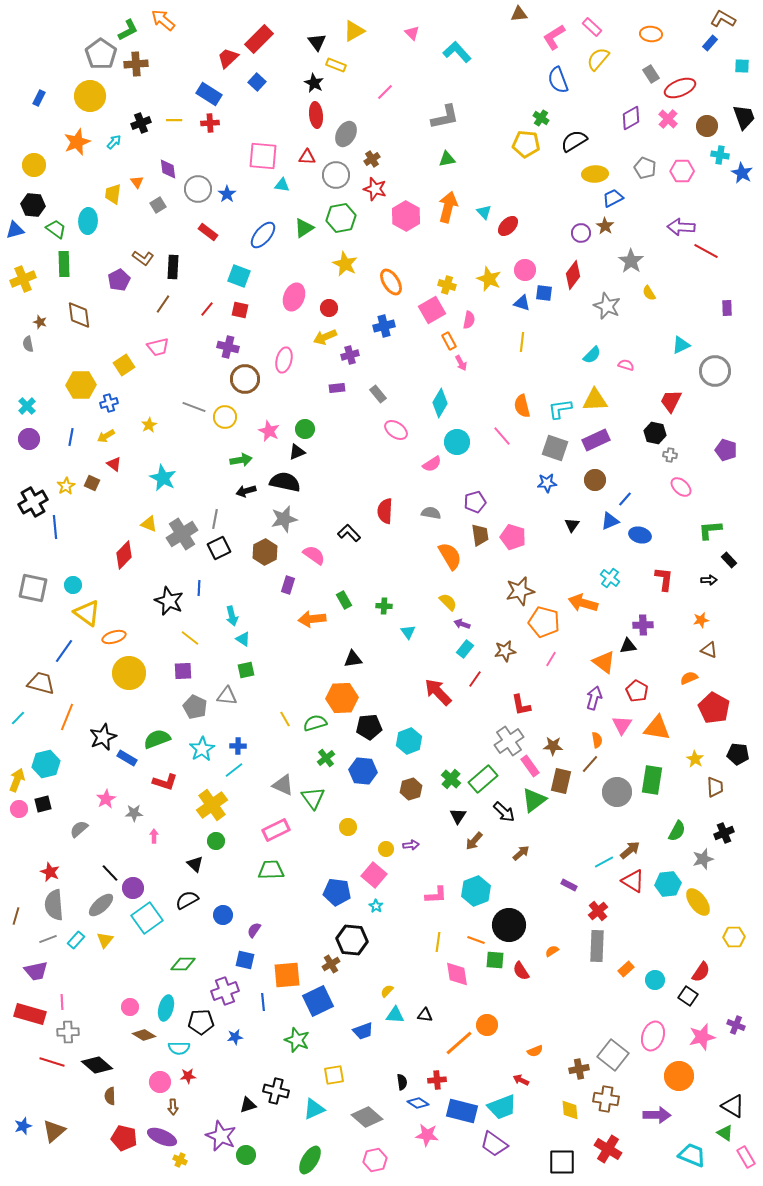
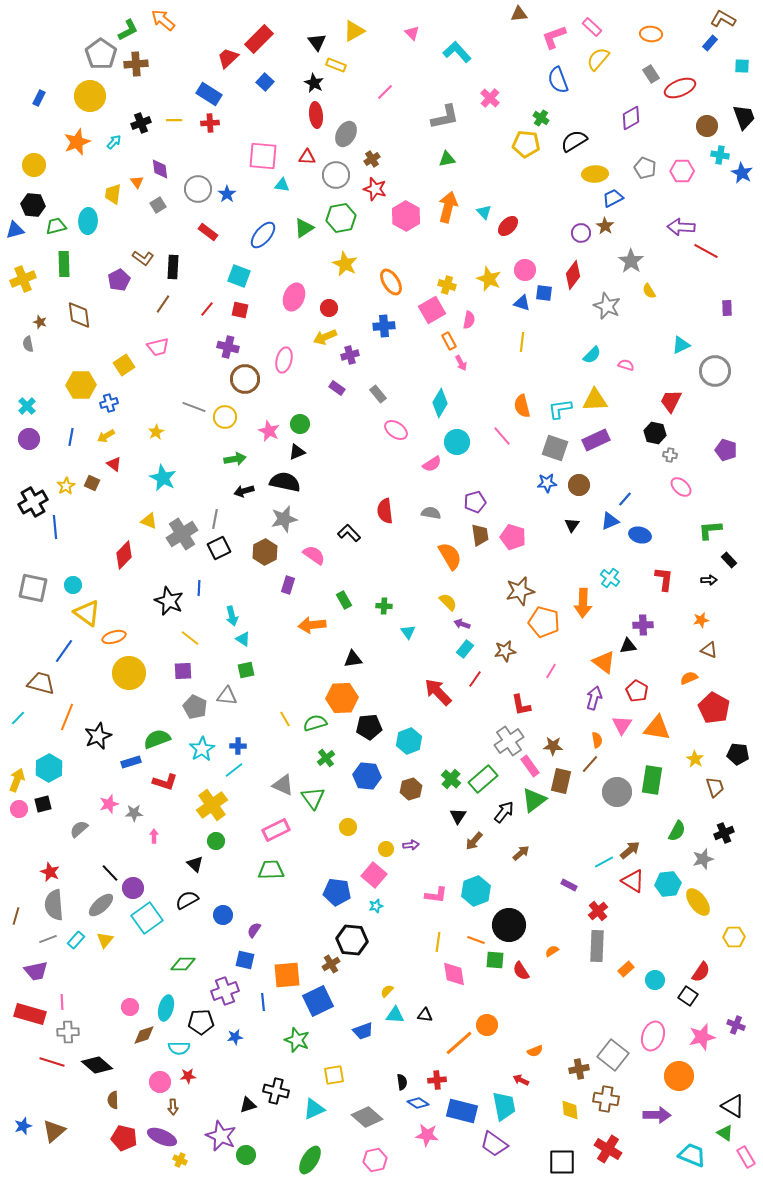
pink L-shape at (554, 37): rotated 12 degrees clockwise
blue square at (257, 82): moved 8 px right
pink cross at (668, 119): moved 178 px left, 21 px up
purple diamond at (168, 169): moved 8 px left
green trapezoid at (56, 229): moved 3 px up; rotated 50 degrees counterclockwise
yellow semicircle at (649, 293): moved 2 px up
blue cross at (384, 326): rotated 10 degrees clockwise
purple rectangle at (337, 388): rotated 42 degrees clockwise
yellow star at (149, 425): moved 7 px right, 7 px down
green circle at (305, 429): moved 5 px left, 5 px up
green arrow at (241, 460): moved 6 px left, 1 px up
brown circle at (595, 480): moved 16 px left, 5 px down
black arrow at (246, 491): moved 2 px left
red semicircle at (385, 511): rotated 10 degrees counterclockwise
yellow triangle at (149, 524): moved 3 px up
orange arrow at (583, 603): rotated 104 degrees counterclockwise
orange arrow at (312, 619): moved 6 px down
pink line at (551, 659): moved 12 px down
black star at (103, 737): moved 5 px left, 1 px up
blue rectangle at (127, 758): moved 4 px right, 4 px down; rotated 48 degrees counterclockwise
cyan hexagon at (46, 764): moved 3 px right, 4 px down; rotated 16 degrees counterclockwise
blue hexagon at (363, 771): moved 4 px right, 5 px down
brown trapezoid at (715, 787): rotated 15 degrees counterclockwise
pink star at (106, 799): moved 3 px right, 5 px down; rotated 12 degrees clockwise
black arrow at (504, 812): rotated 95 degrees counterclockwise
pink L-shape at (436, 895): rotated 10 degrees clockwise
cyan star at (376, 906): rotated 24 degrees clockwise
pink diamond at (457, 974): moved 3 px left
brown diamond at (144, 1035): rotated 50 degrees counterclockwise
brown semicircle at (110, 1096): moved 3 px right, 4 px down
cyan trapezoid at (502, 1107): moved 2 px right, 1 px up; rotated 80 degrees counterclockwise
